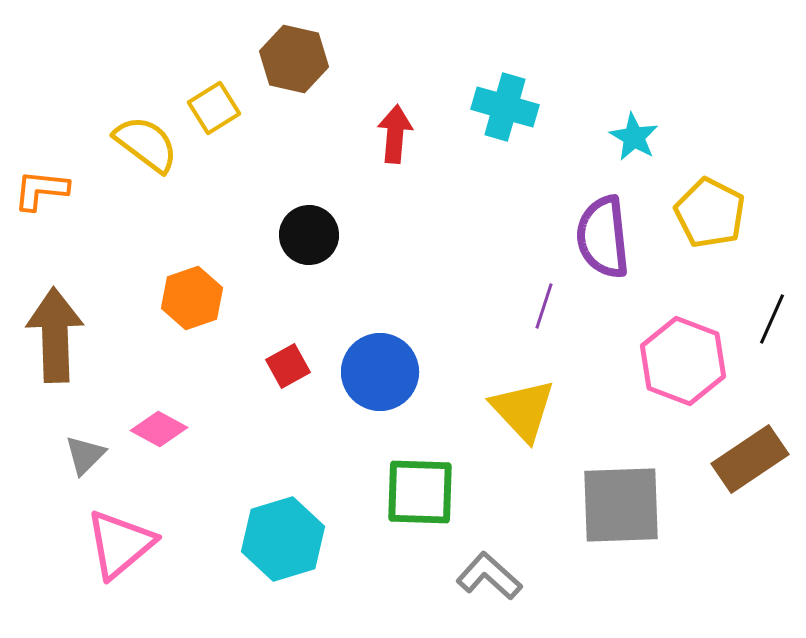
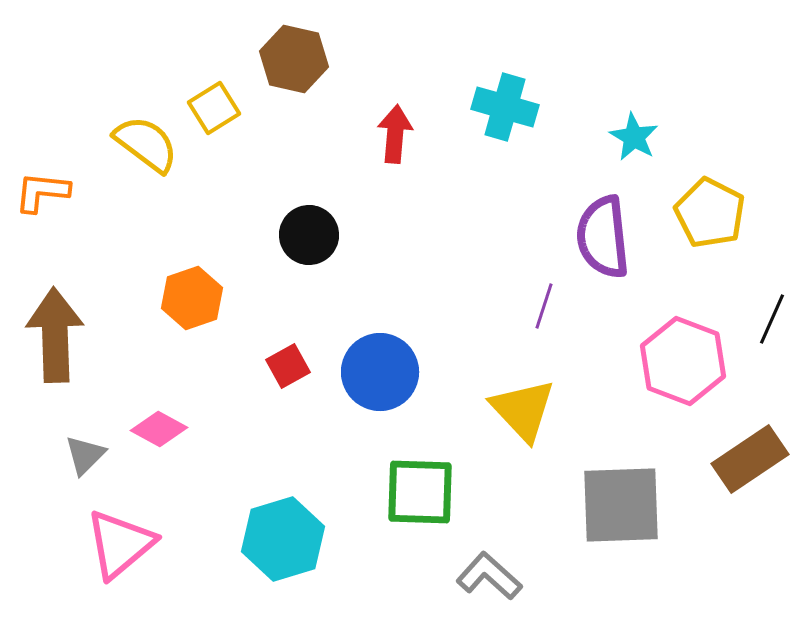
orange L-shape: moved 1 px right, 2 px down
